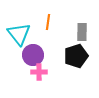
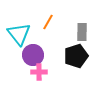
orange line: rotated 21 degrees clockwise
